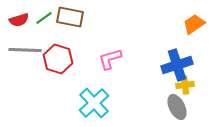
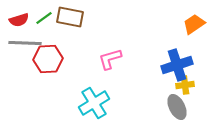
gray line: moved 7 px up
red hexagon: moved 10 px left; rotated 20 degrees counterclockwise
cyan cross: rotated 12 degrees clockwise
